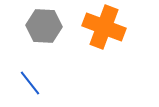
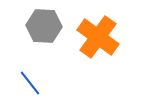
orange cross: moved 6 px left, 10 px down; rotated 15 degrees clockwise
